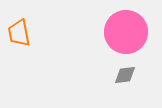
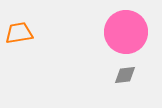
orange trapezoid: rotated 92 degrees clockwise
